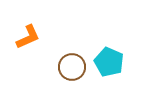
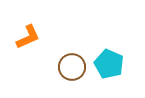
cyan pentagon: moved 2 px down
